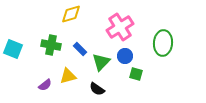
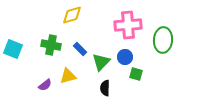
yellow diamond: moved 1 px right, 1 px down
pink cross: moved 8 px right, 2 px up; rotated 28 degrees clockwise
green ellipse: moved 3 px up
blue circle: moved 1 px down
black semicircle: moved 8 px right, 1 px up; rotated 56 degrees clockwise
